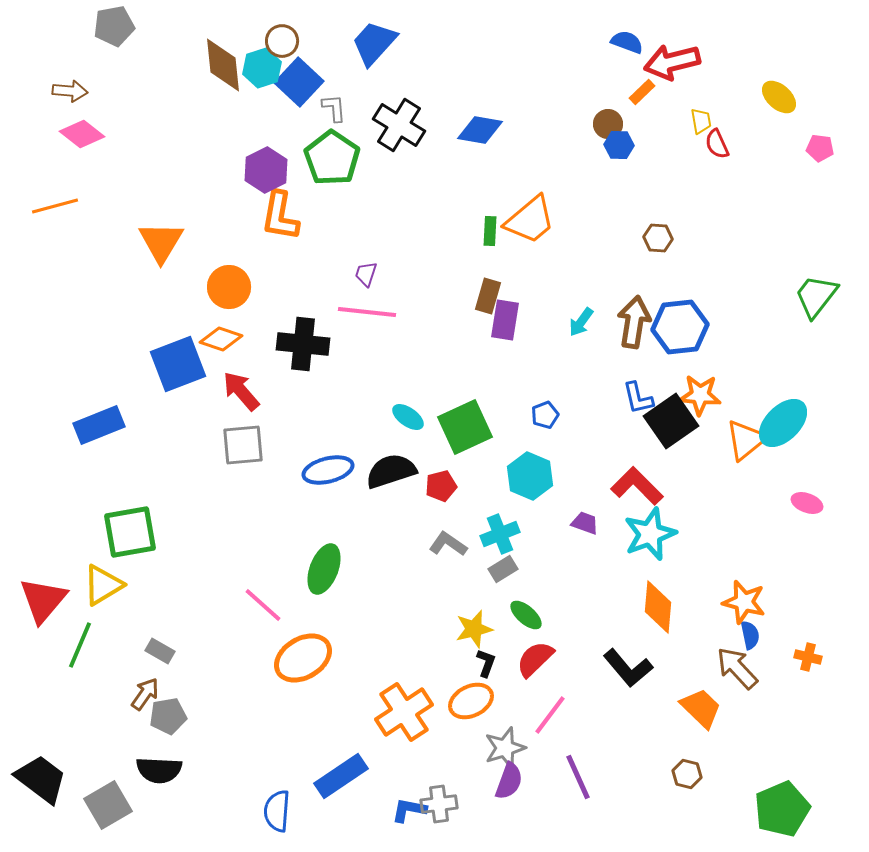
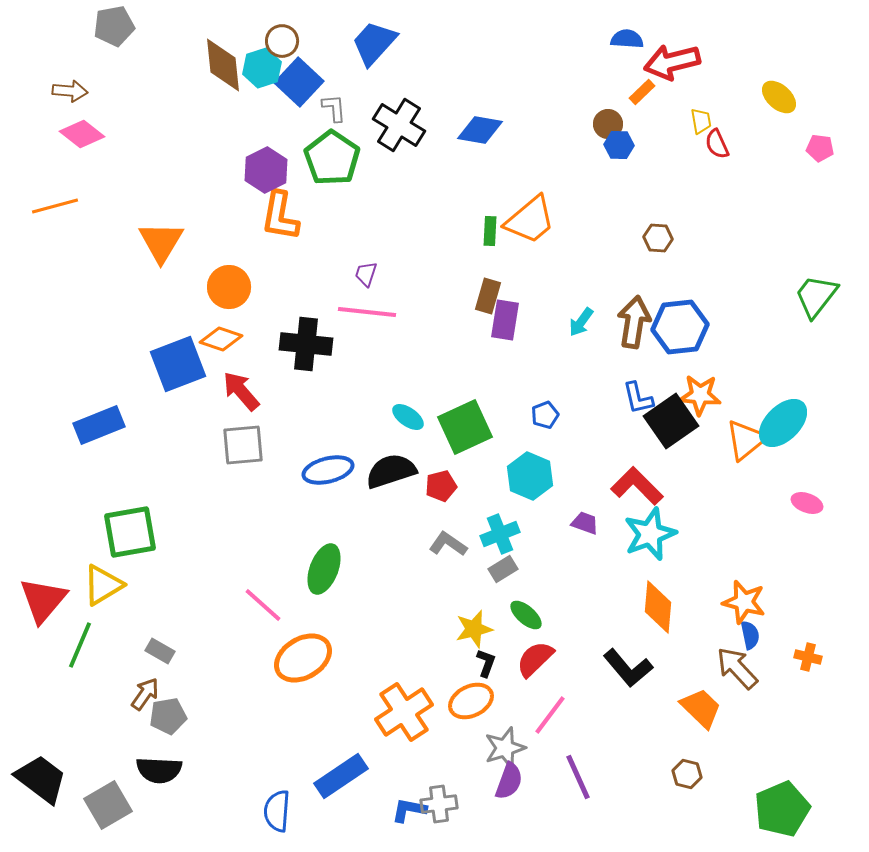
blue semicircle at (627, 42): moved 3 px up; rotated 16 degrees counterclockwise
black cross at (303, 344): moved 3 px right
